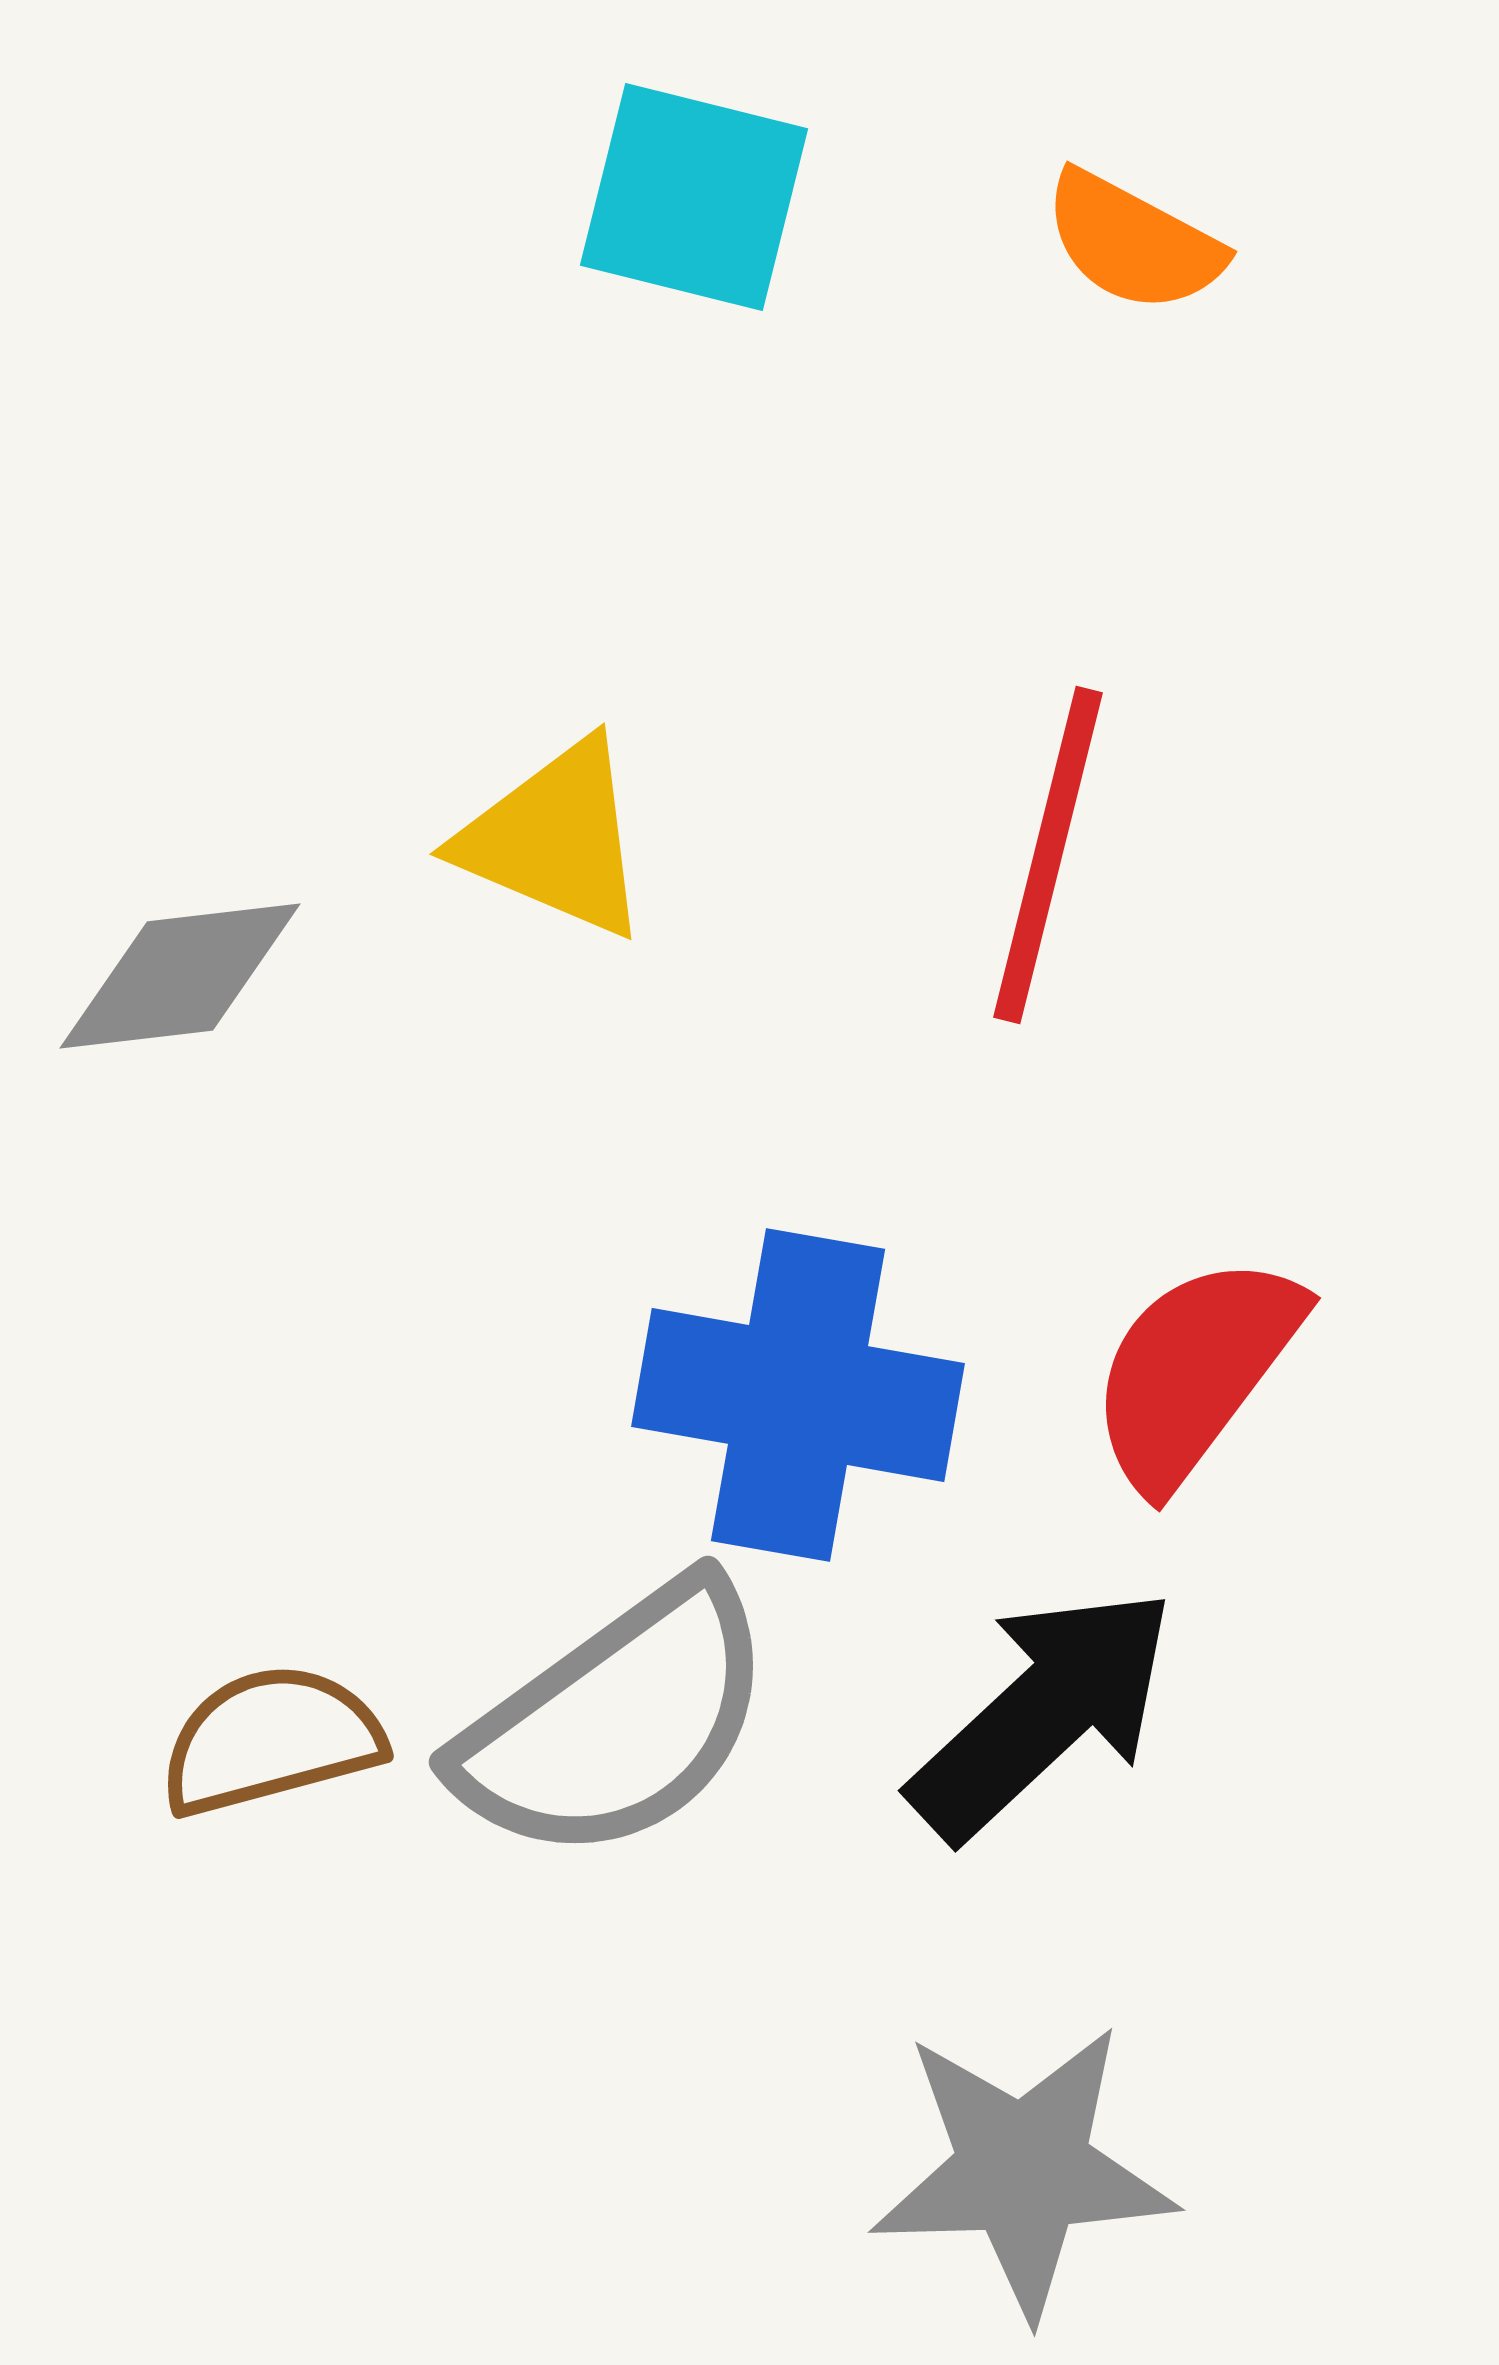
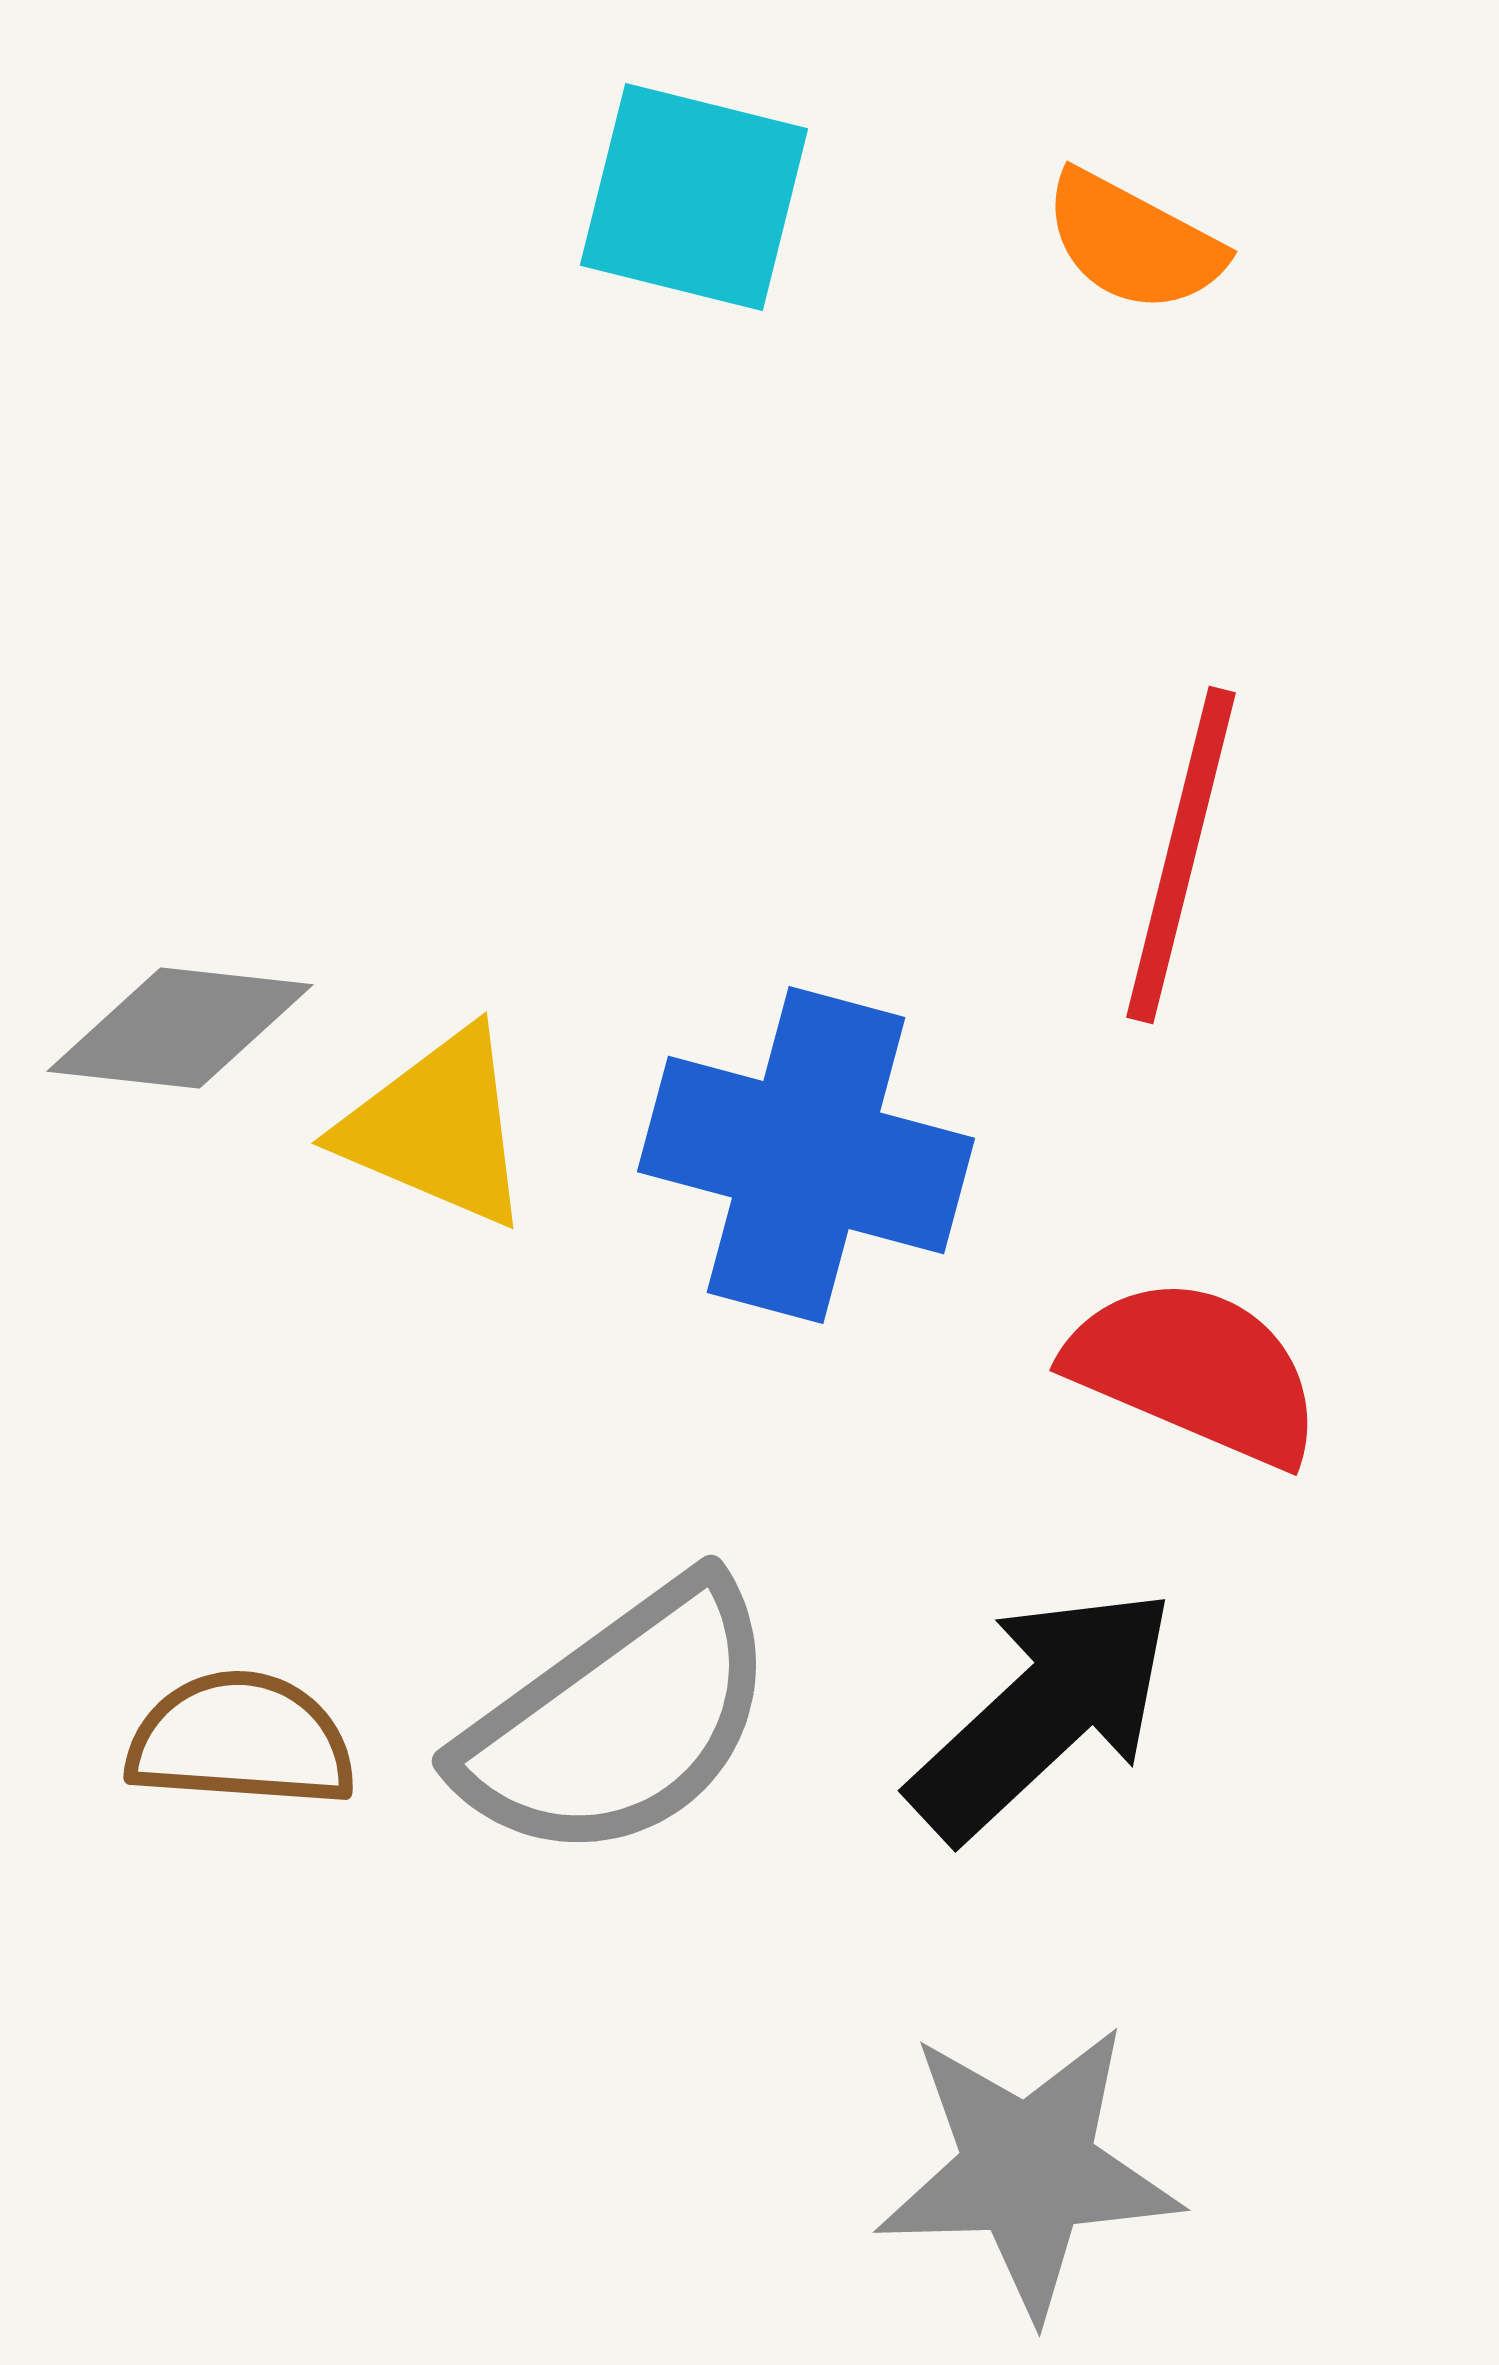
yellow triangle: moved 118 px left, 289 px down
red line: moved 133 px right
gray diamond: moved 52 px down; rotated 13 degrees clockwise
red semicircle: rotated 76 degrees clockwise
blue cross: moved 8 px right, 240 px up; rotated 5 degrees clockwise
gray semicircle: moved 3 px right, 1 px up
brown semicircle: moved 30 px left; rotated 19 degrees clockwise
gray star: moved 5 px right
